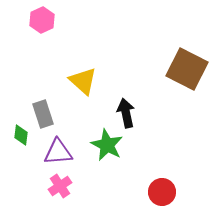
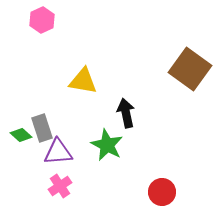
brown square: moved 3 px right; rotated 9 degrees clockwise
yellow triangle: rotated 32 degrees counterclockwise
gray rectangle: moved 1 px left, 14 px down
green diamond: rotated 55 degrees counterclockwise
